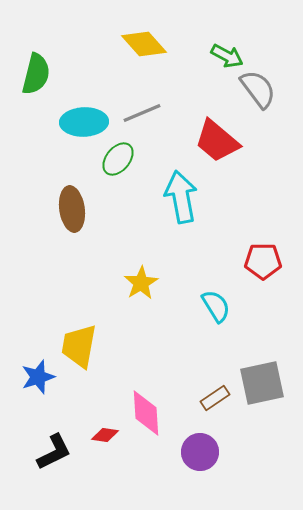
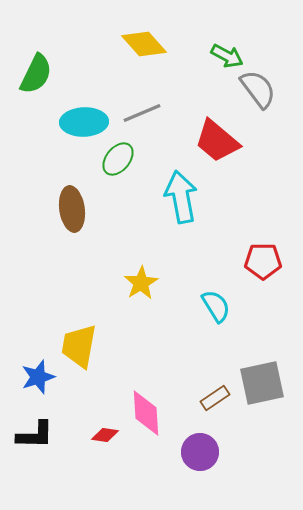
green semicircle: rotated 12 degrees clockwise
black L-shape: moved 19 px left, 17 px up; rotated 27 degrees clockwise
